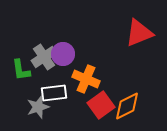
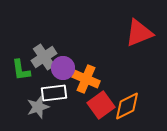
purple circle: moved 14 px down
